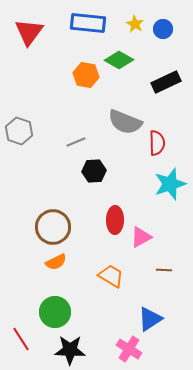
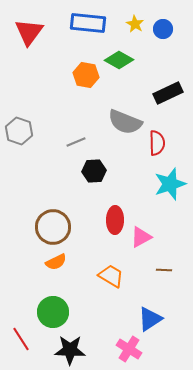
black rectangle: moved 2 px right, 11 px down
green circle: moved 2 px left
